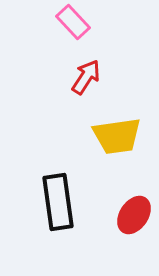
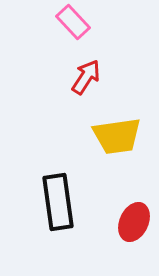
red ellipse: moved 7 px down; rotated 9 degrees counterclockwise
